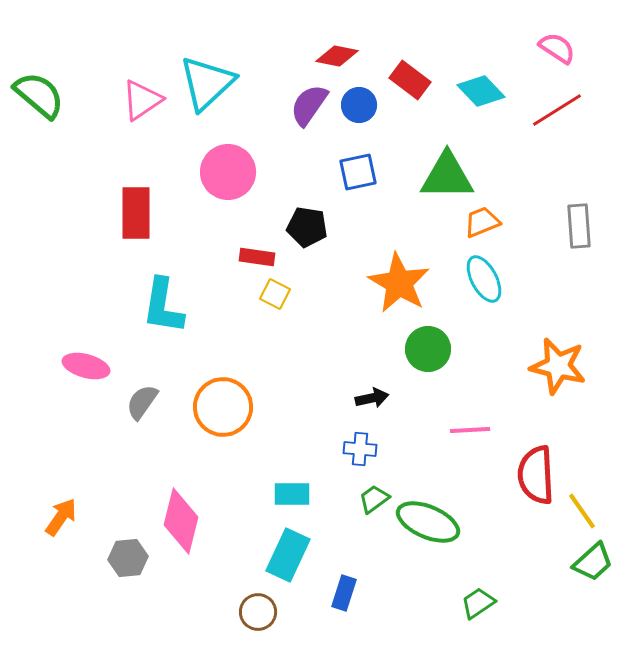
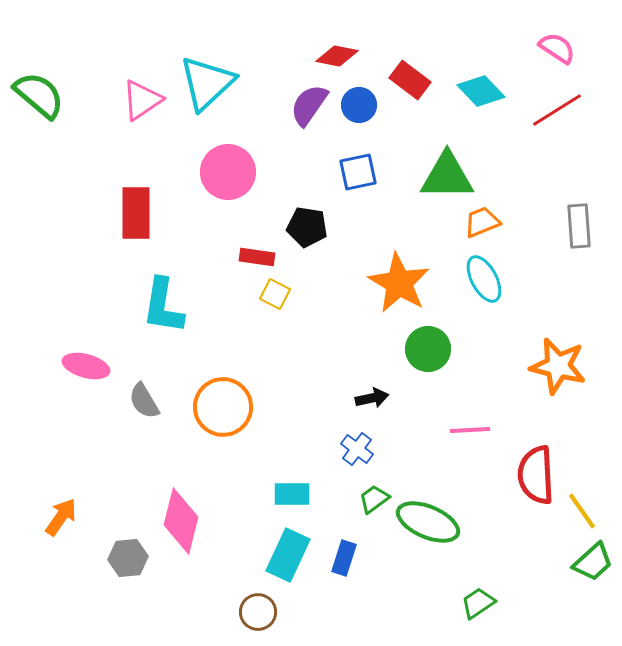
gray semicircle at (142, 402): moved 2 px right, 1 px up; rotated 66 degrees counterclockwise
blue cross at (360, 449): moved 3 px left; rotated 32 degrees clockwise
blue rectangle at (344, 593): moved 35 px up
